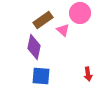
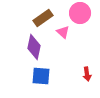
brown rectangle: moved 2 px up
pink triangle: moved 2 px down
red arrow: moved 1 px left
